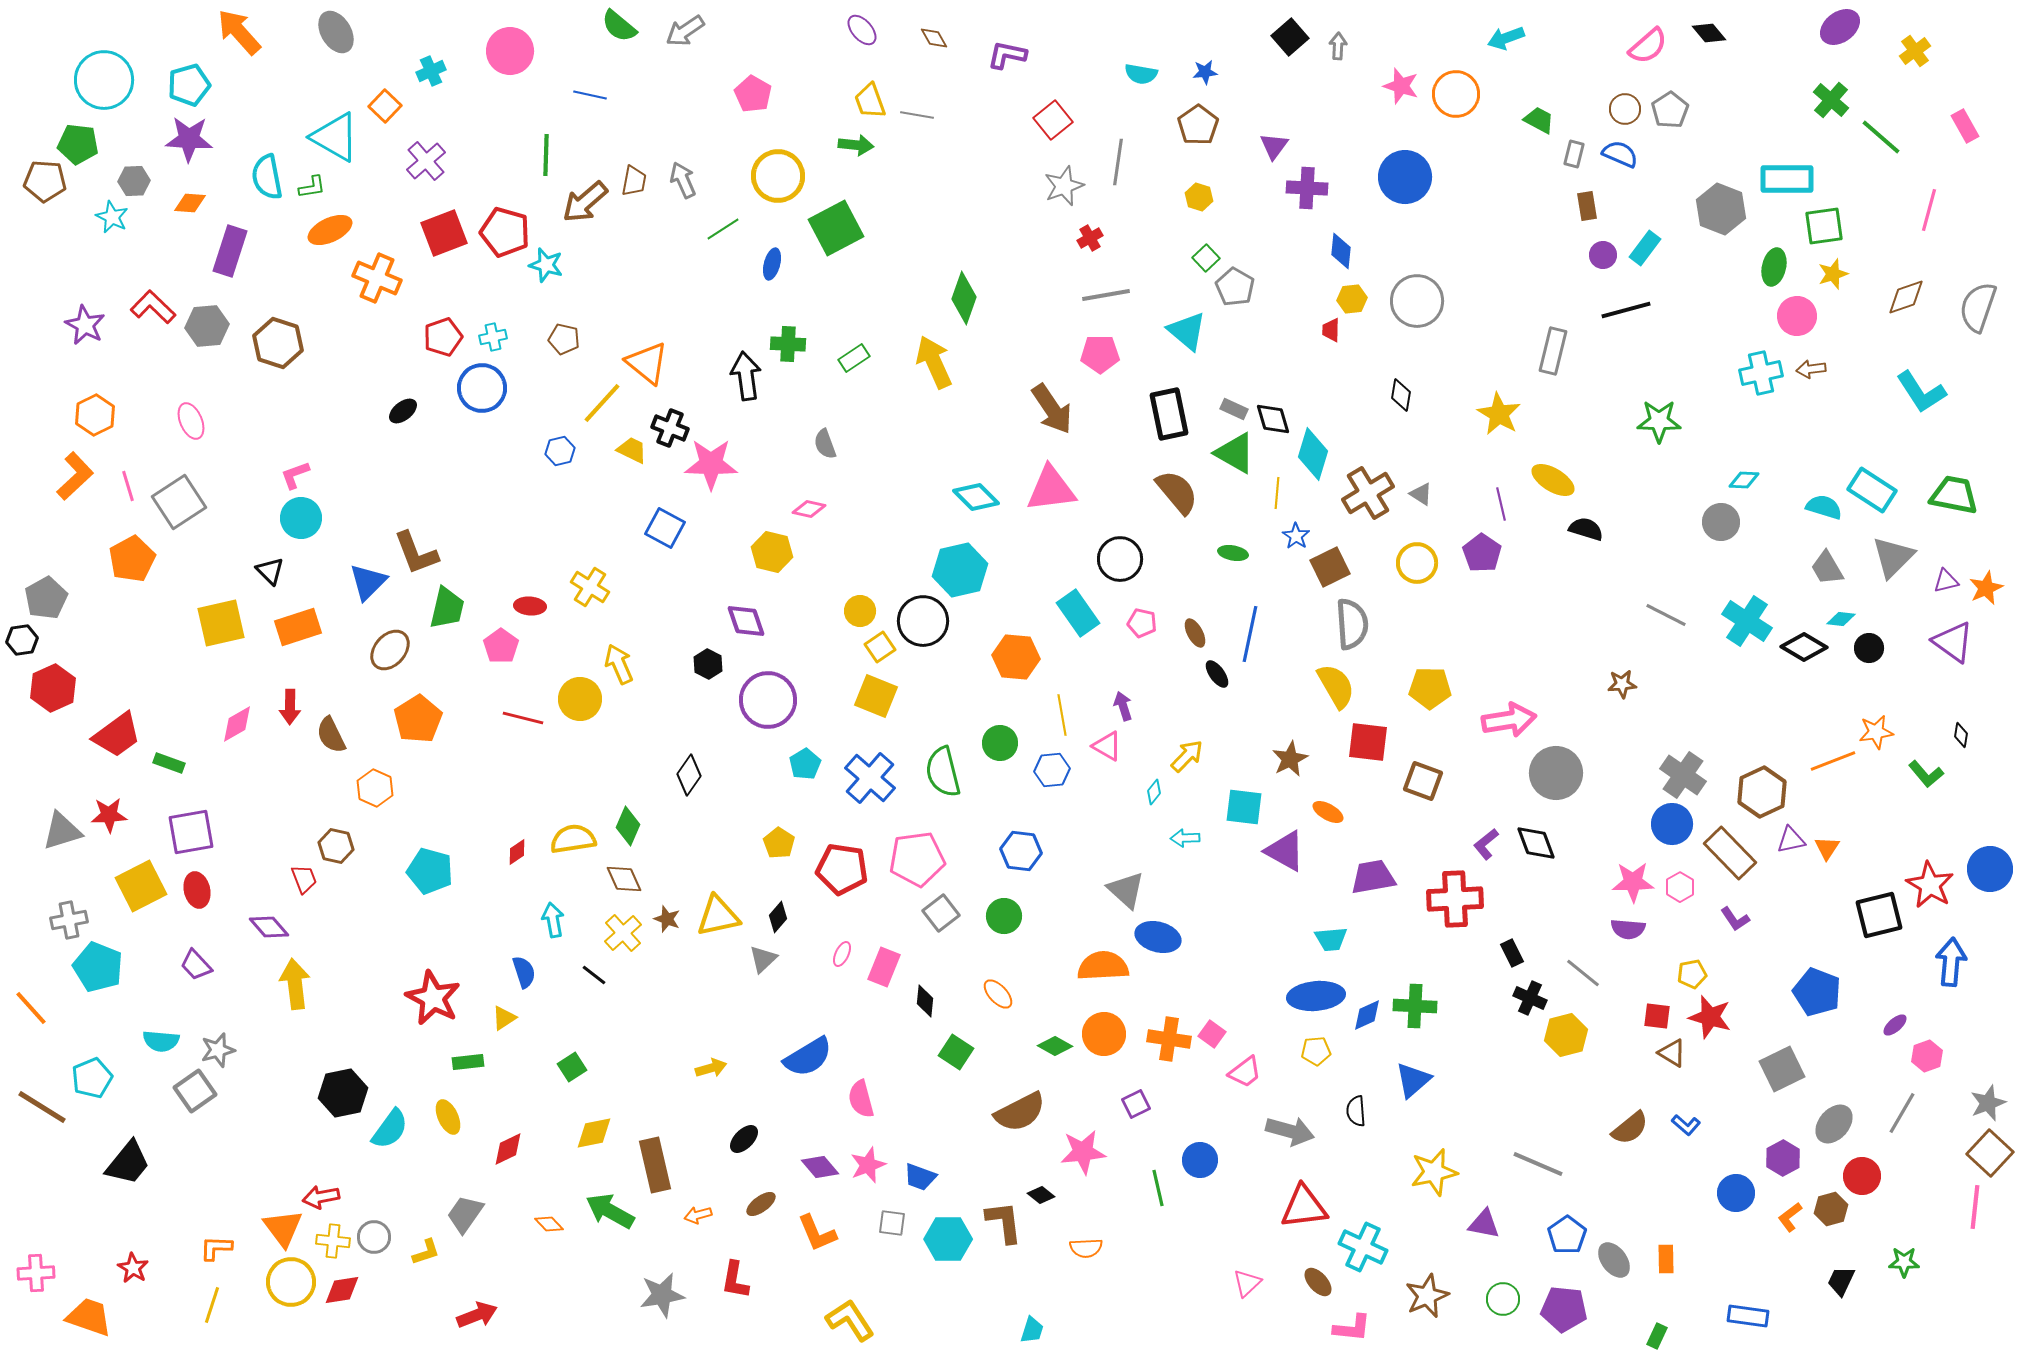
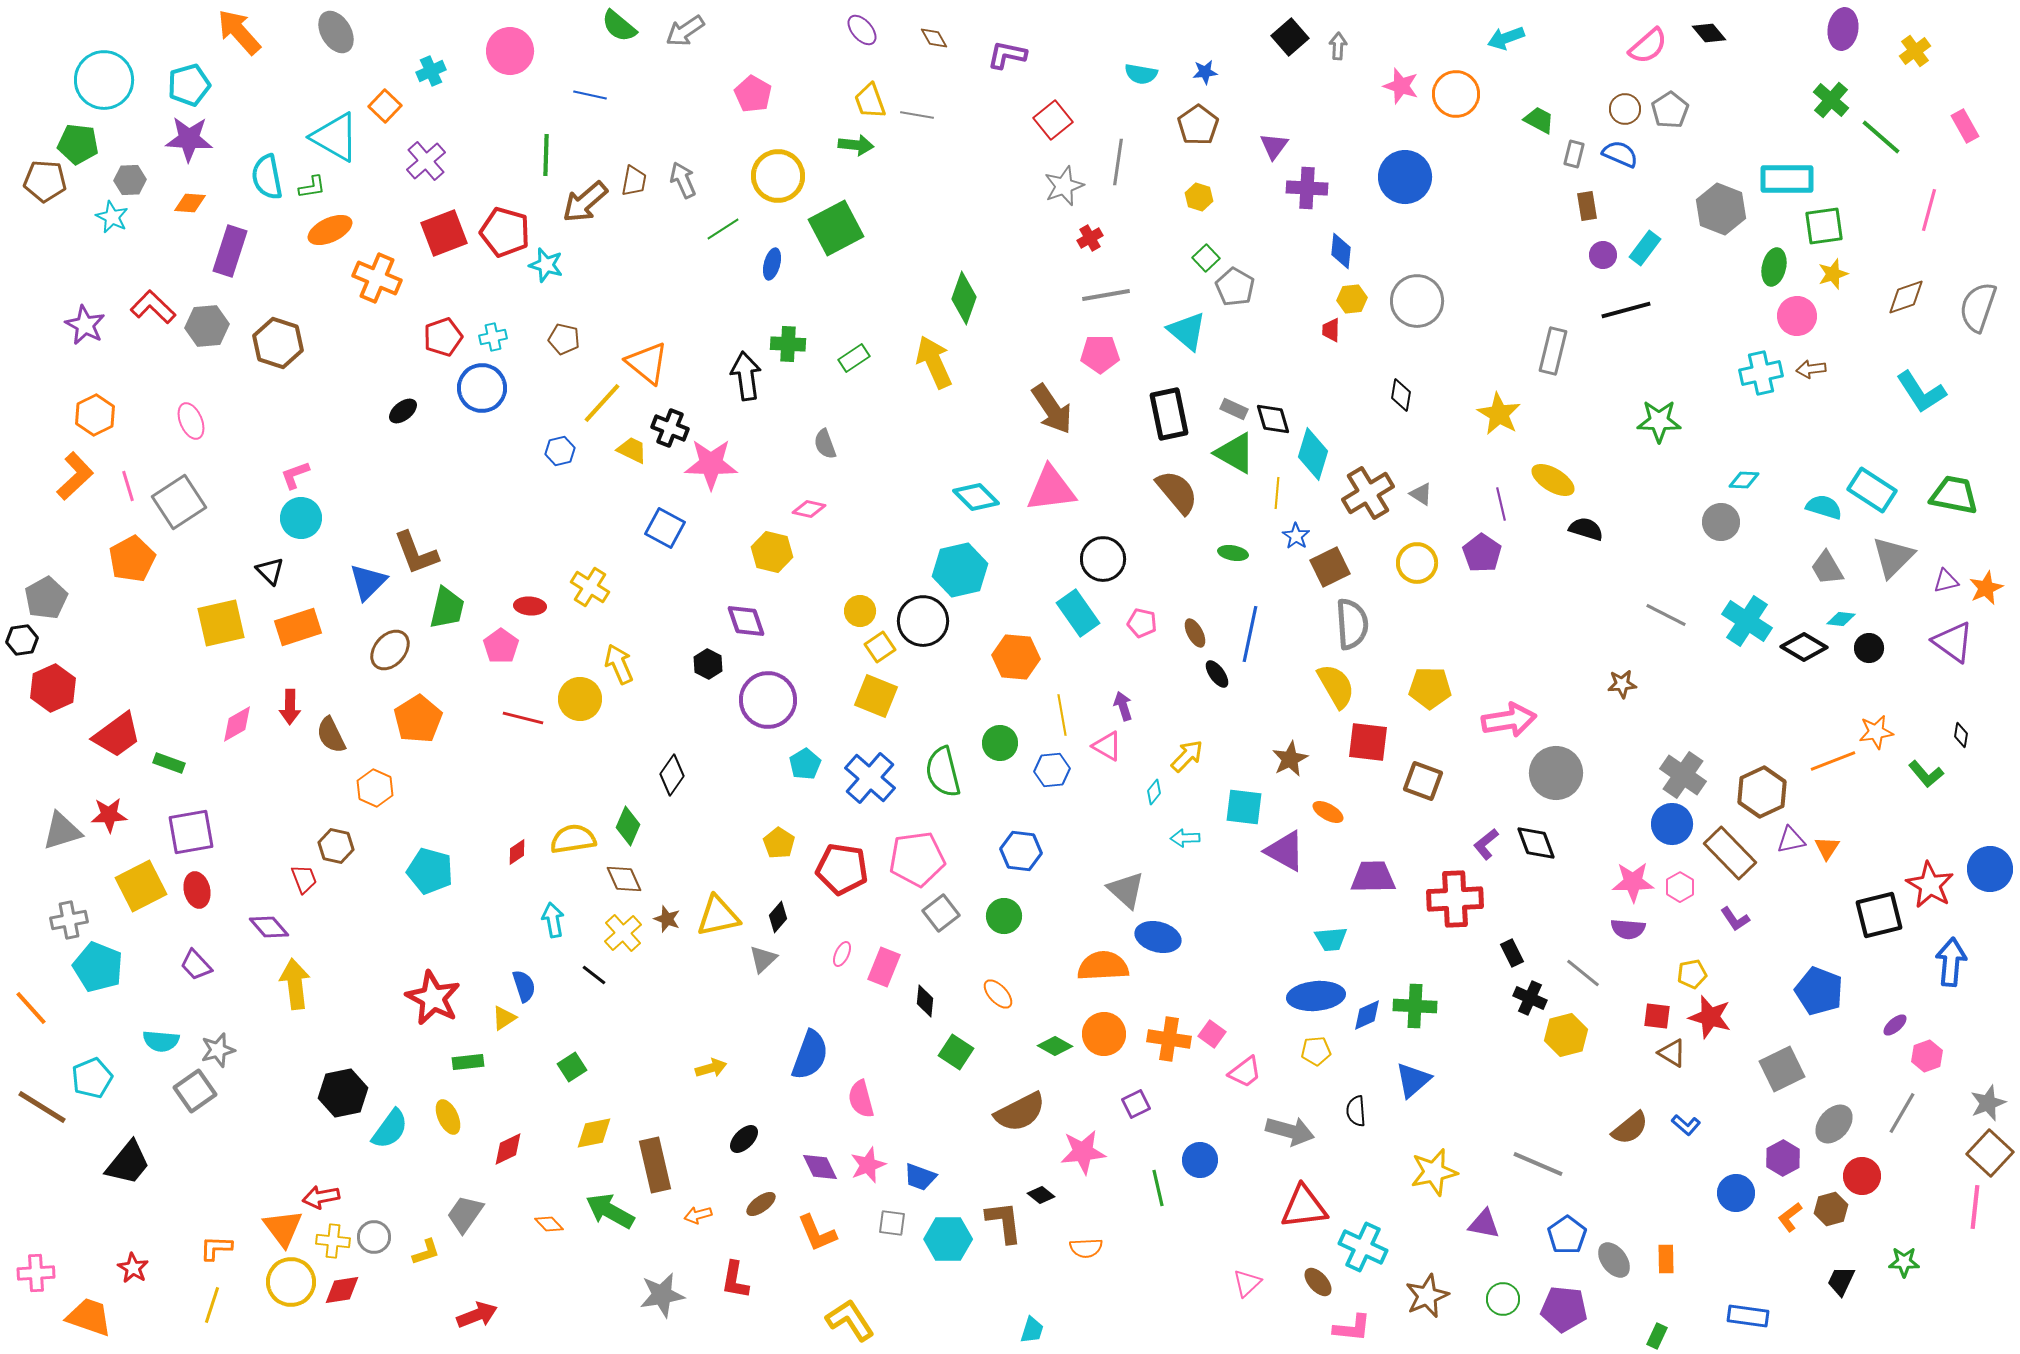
purple ellipse at (1840, 27): moved 3 px right, 2 px down; rotated 45 degrees counterclockwise
gray hexagon at (134, 181): moved 4 px left, 1 px up
black circle at (1120, 559): moved 17 px left
black diamond at (689, 775): moved 17 px left
purple trapezoid at (1373, 877): rotated 9 degrees clockwise
blue semicircle at (524, 972): moved 14 px down
blue pentagon at (1817, 992): moved 2 px right, 1 px up
blue semicircle at (808, 1057): moved 2 px right, 2 px up; rotated 39 degrees counterclockwise
purple diamond at (820, 1167): rotated 15 degrees clockwise
